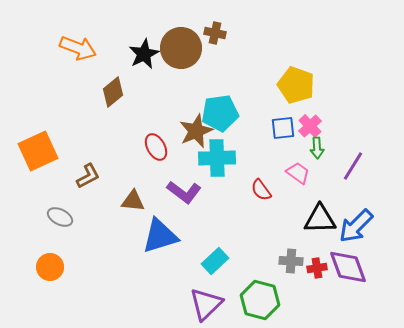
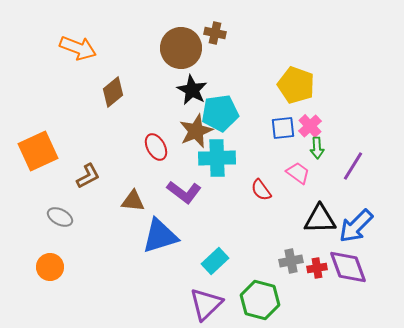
black star: moved 48 px right, 36 px down; rotated 16 degrees counterclockwise
gray cross: rotated 15 degrees counterclockwise
